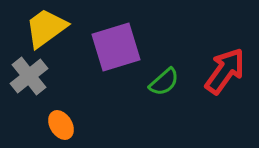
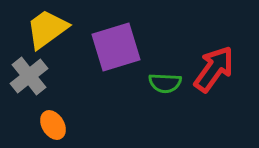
yellow trapezoid: moved 1 px right, 1 px down
red arrow: moved 11 px left, 2 px up
green semicircle: moved 1 px right, 1 px down; rotated 44 degrees clockwise
orange ellipse: moved 8 px left
